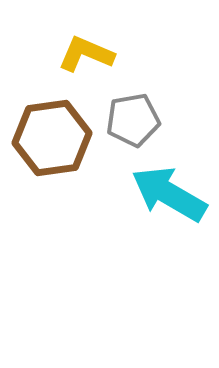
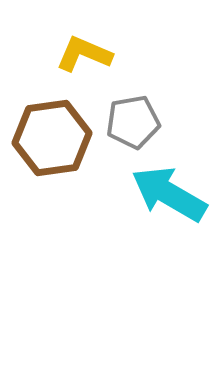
yellow L-shape: moved 2 px left
gray pentagon: moved 2 px down
